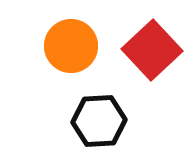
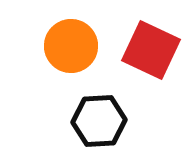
red square: moved 1 px left; rotated 22 degrees counterclockwise
